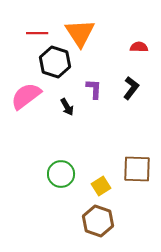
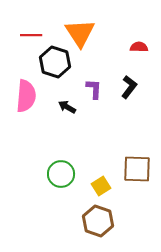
red line: moved 6 px left, 2 px down
black L-shape: moved 2 px left, 1 px up
pink semicircle: rotated 132 degrees clockwise
black arrow: rotated 150 degrees clockwise
